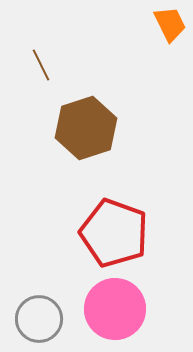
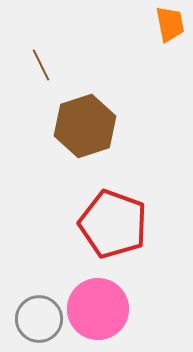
orange trapezoid: rotated 15 degrees clockwise
brown hexagon: moved 1 px left, 2 px up
red pentagon: moved 1 px left, 9 px up
pink circle: moved 17 px left
